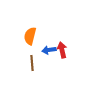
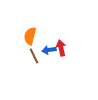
red arrow: moved 1 px left, 2 px up
brown line: moved 2 px right, 7 px up; rotated 21 degrees counterclockwise
